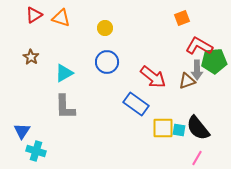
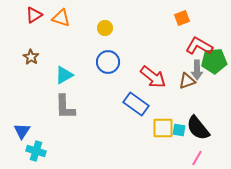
blue circle: moved 1 px right
cyan triangle: moved 2 px down
